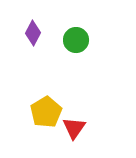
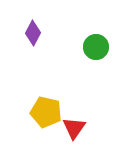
green circle: moved 20 px right, 7 px down
yellow pentagon: rotated 28 degrees counterclockwise
